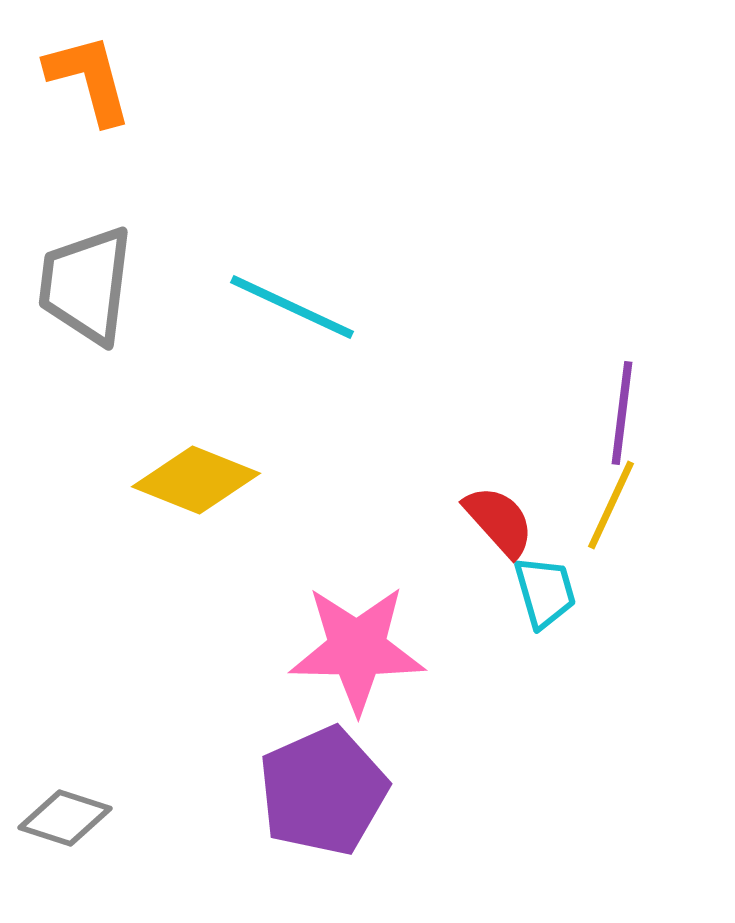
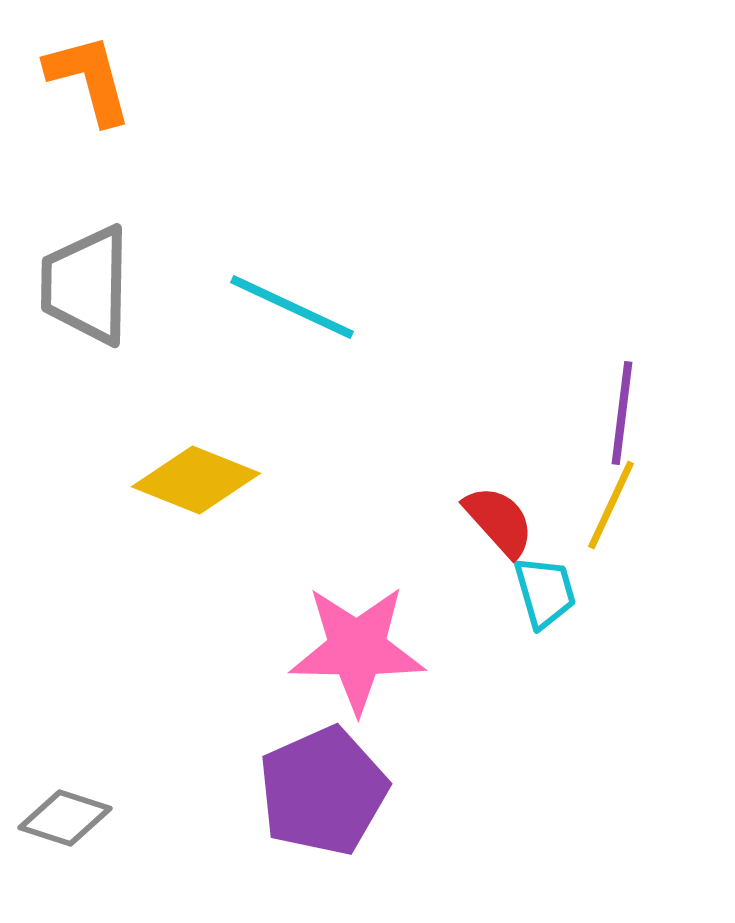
gray trapezoid: rotated 6 degrees counterclockwise
